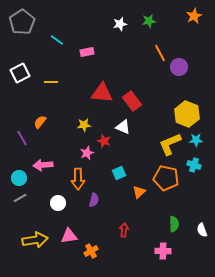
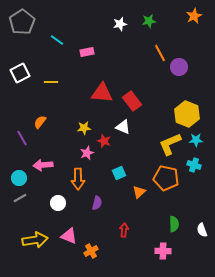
yellow star: moved 3 px down
purple semicircle: moved 3 px right, 3 px down
pink triangle: rotated 30 degrees clockwise
